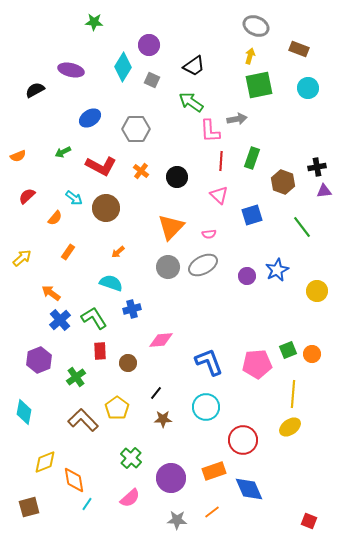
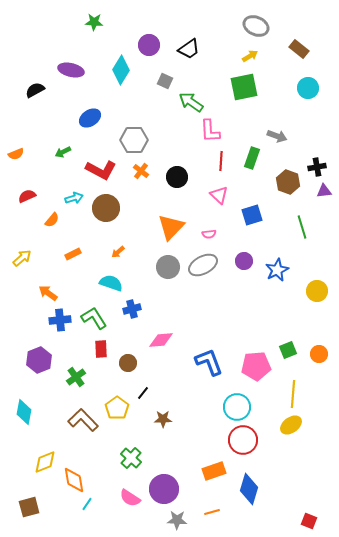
brown rectangle at (299, 49): rotated 18 degrees clockwise
yellow arrow at (250, 56): rotated 42 degrees clockwise
black trapezoid at (194, 66): moved 5 px left, 17 px up
cyan diamond at (123, 67): moved 2 px left, 3 px down
gray square at (152, 80): moved 13 px right, 1 px down
green square at (259, 85): moved 15 px left, 2 px down
gray arrow at (237, 119): moved 40 px right, 17 px down; rotated 30 degrees clockwise
gray hexagon at (136, 129): moved 2 px left, 11 px down
orange semicircle at (18, 156): moved 2 px left, 2 px up
red L-shape at (101, 166): moved 4 px down
brown hexagon at (283, 182): moved 5 px right
red semicircle at (27, 196): rotated 18 degrees clockwise
cyan arrow at (74, 198): rotated 54 degrees counterclockwise
orange semicircle at (55, 218): moved 3 px left, 2 px down
green line at (302, 227): rotated 20 degrees clockwise
orange rectangle at (68, 252): moved 5 px right, 2 px down; rotated 28 degrees clockwise
purple circle at (247, 276): moved 3 px left, 15 px up
orange arrow at (51, 293): moved 3 px left
blue cross at (60, 320): rotated 35 degrees clockwise
red rectangle at (100, 351): moved 1 px right, 2 px up
orange circle at (312, 354): moved 7 px right
pink pentagon at (257, 364): moved 1 px left, 2 px down
black line at (156, 393): moved 13 px left
cyan circle at (206, 407): moved 31 px right
yellow ellipse at (290, 427): moved 1 px right, 2 px up
purple circle at (171, 478): moved 7 px left, 11 px down
blue diamond at (249, 489): rotated 40 degrees clockwise
pink semicircle at (130, 498): rotated 75 degrees clockwise
orange line at (212, 512): rotated 21 degrees clockwise
